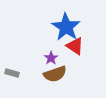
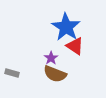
brown semicircle: rotated 40 degrees clockwise
